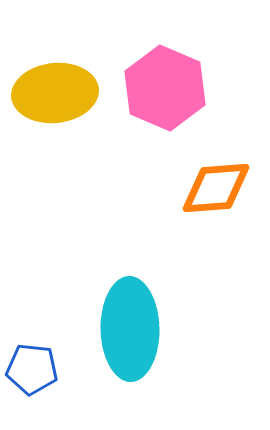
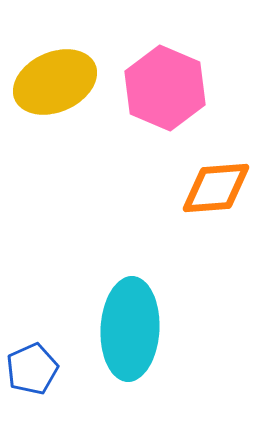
yellow ellipse: moved 11 px up; rotated 18 degrees counterclockwise
cyan ellipse: rotated 4 degrees clockwise
blue pentagon: rotated 30 degrees counterclockwise
